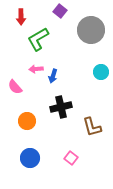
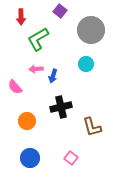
cyan circle: moved 15 px left, 8 px up
